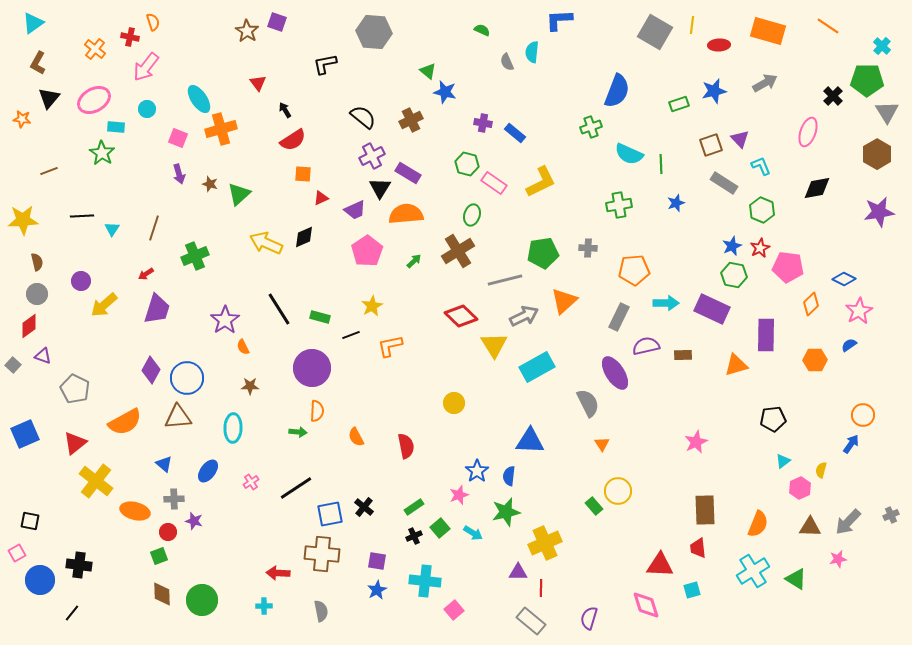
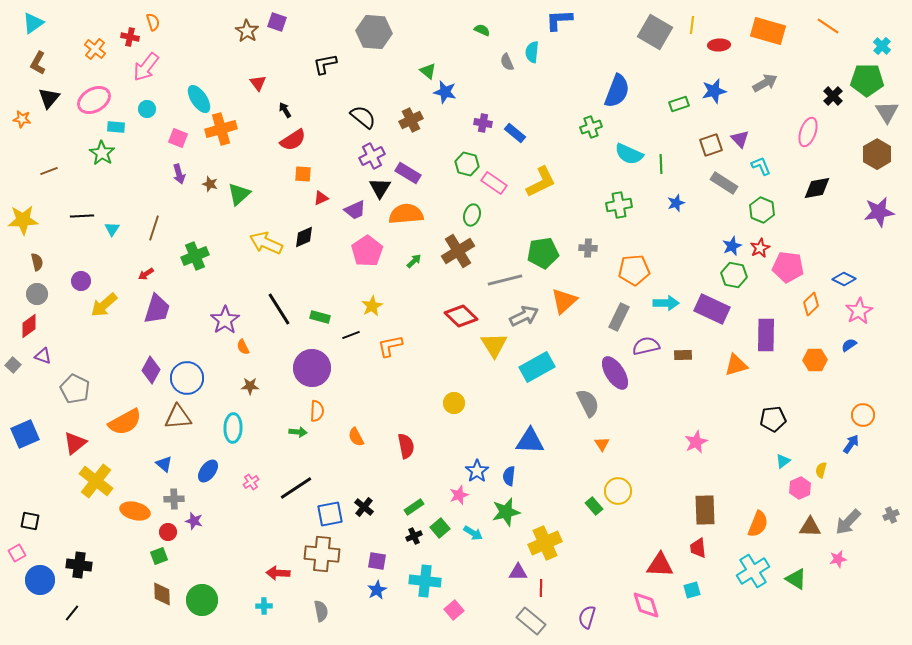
purple semicircle at (589, 618): moved 2 px left, 1 px up
